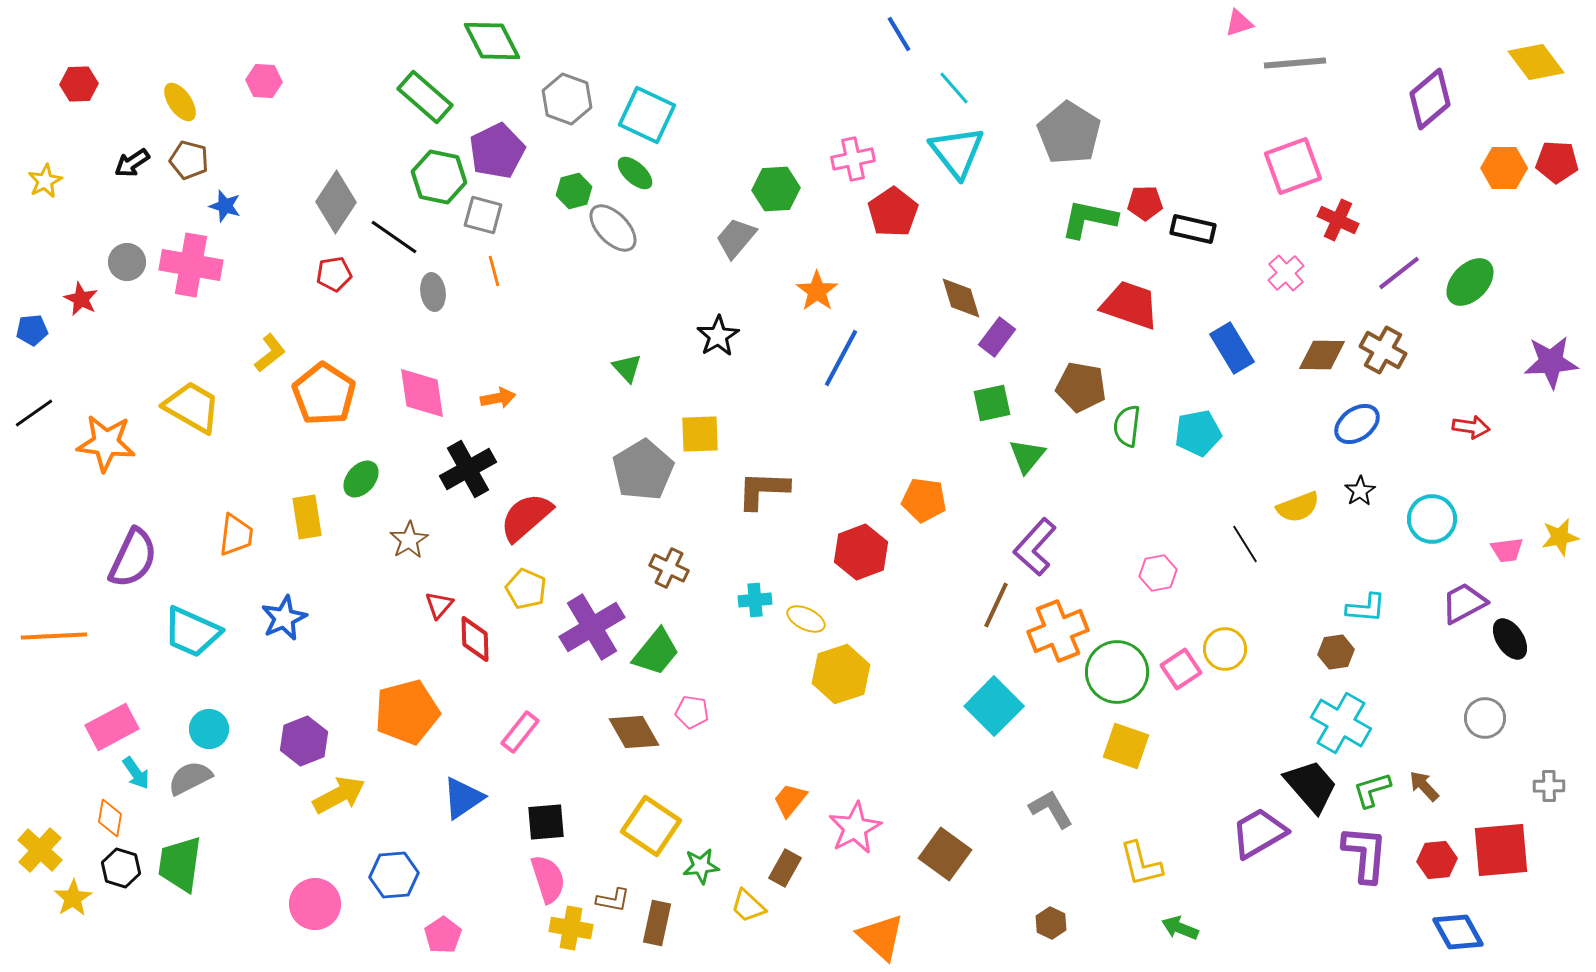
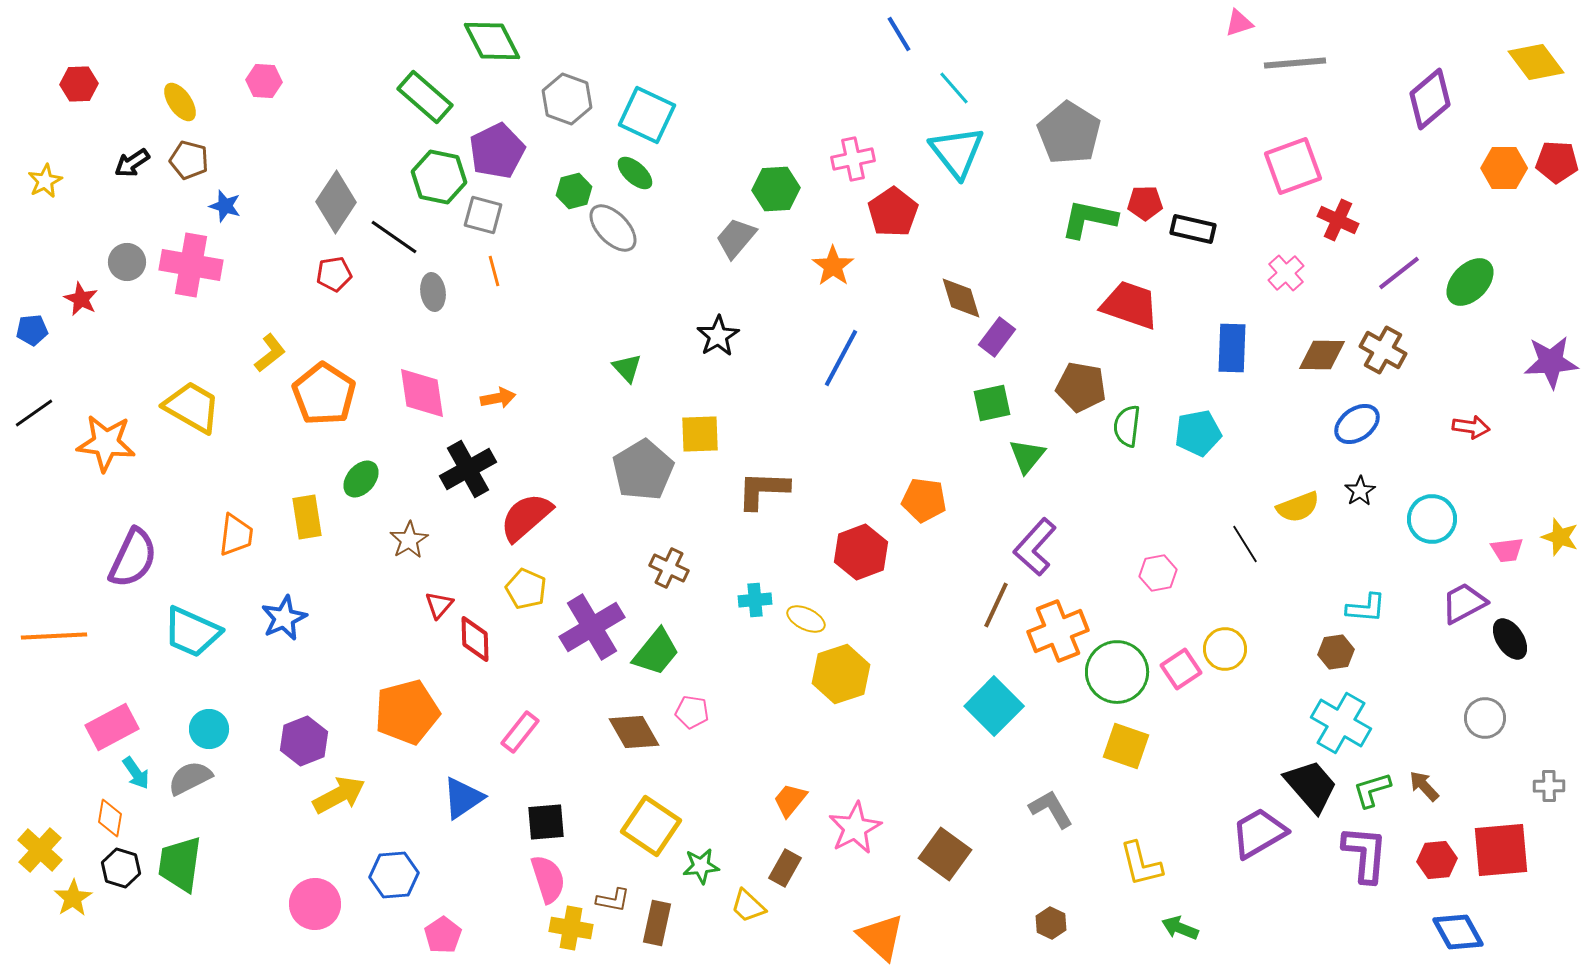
orange star at (817, 291): moved 16 px right, 25 px up
blue rectangle at (1232, 348): rotated 33 degrees clockwise
yellow star at (1560, 537): rotated 30 degrees clockwise
